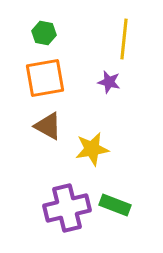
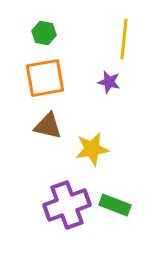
brown triangle: rotated 16 degrees counterclockwise
purple cross: moved 3 px up; rotated 6 degrees counterclockwise
